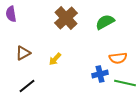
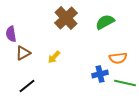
purple semicircle: moved 20 px down
yellow arrow: moved 1 px left, 2 px up
